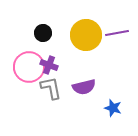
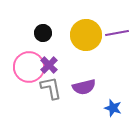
purple cross: rotated 24 degrees clockwise
